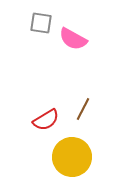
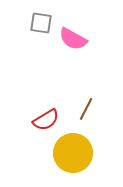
brown line: moved 3 px right
yellow circle: moved 1 px right, 4 px up
